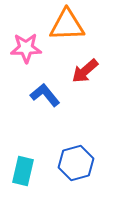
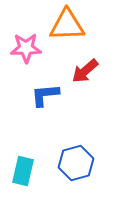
blue L-shape: rotated 56 degrees counterclockwise
